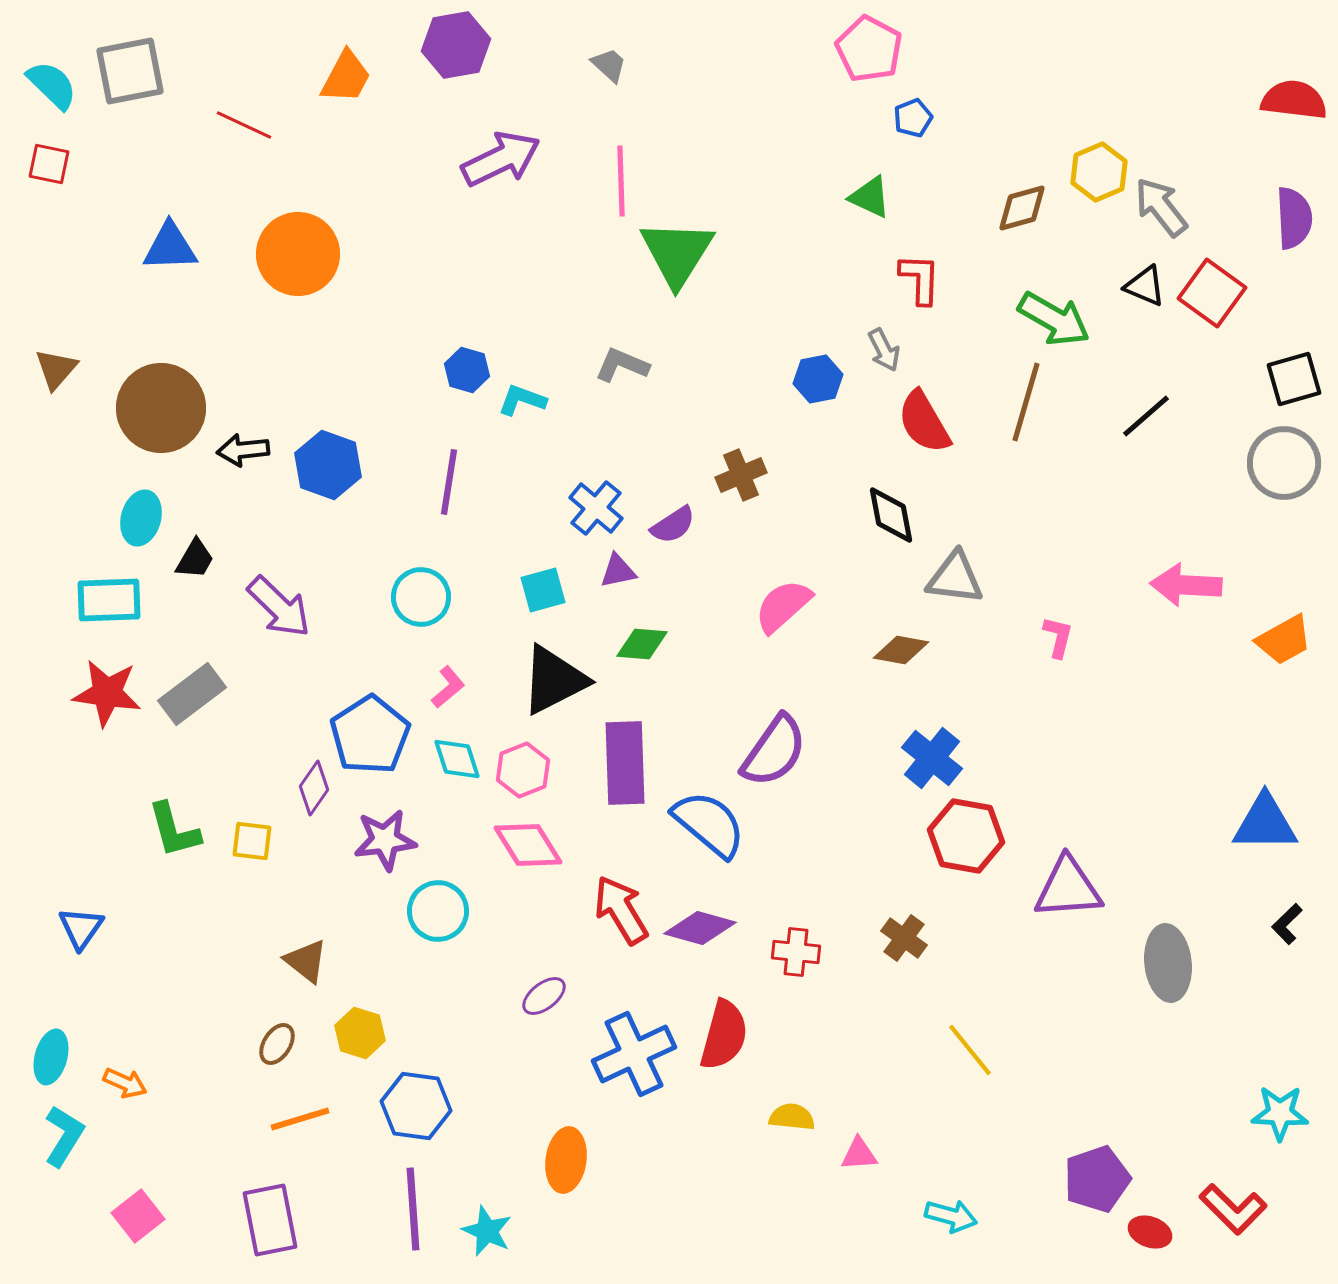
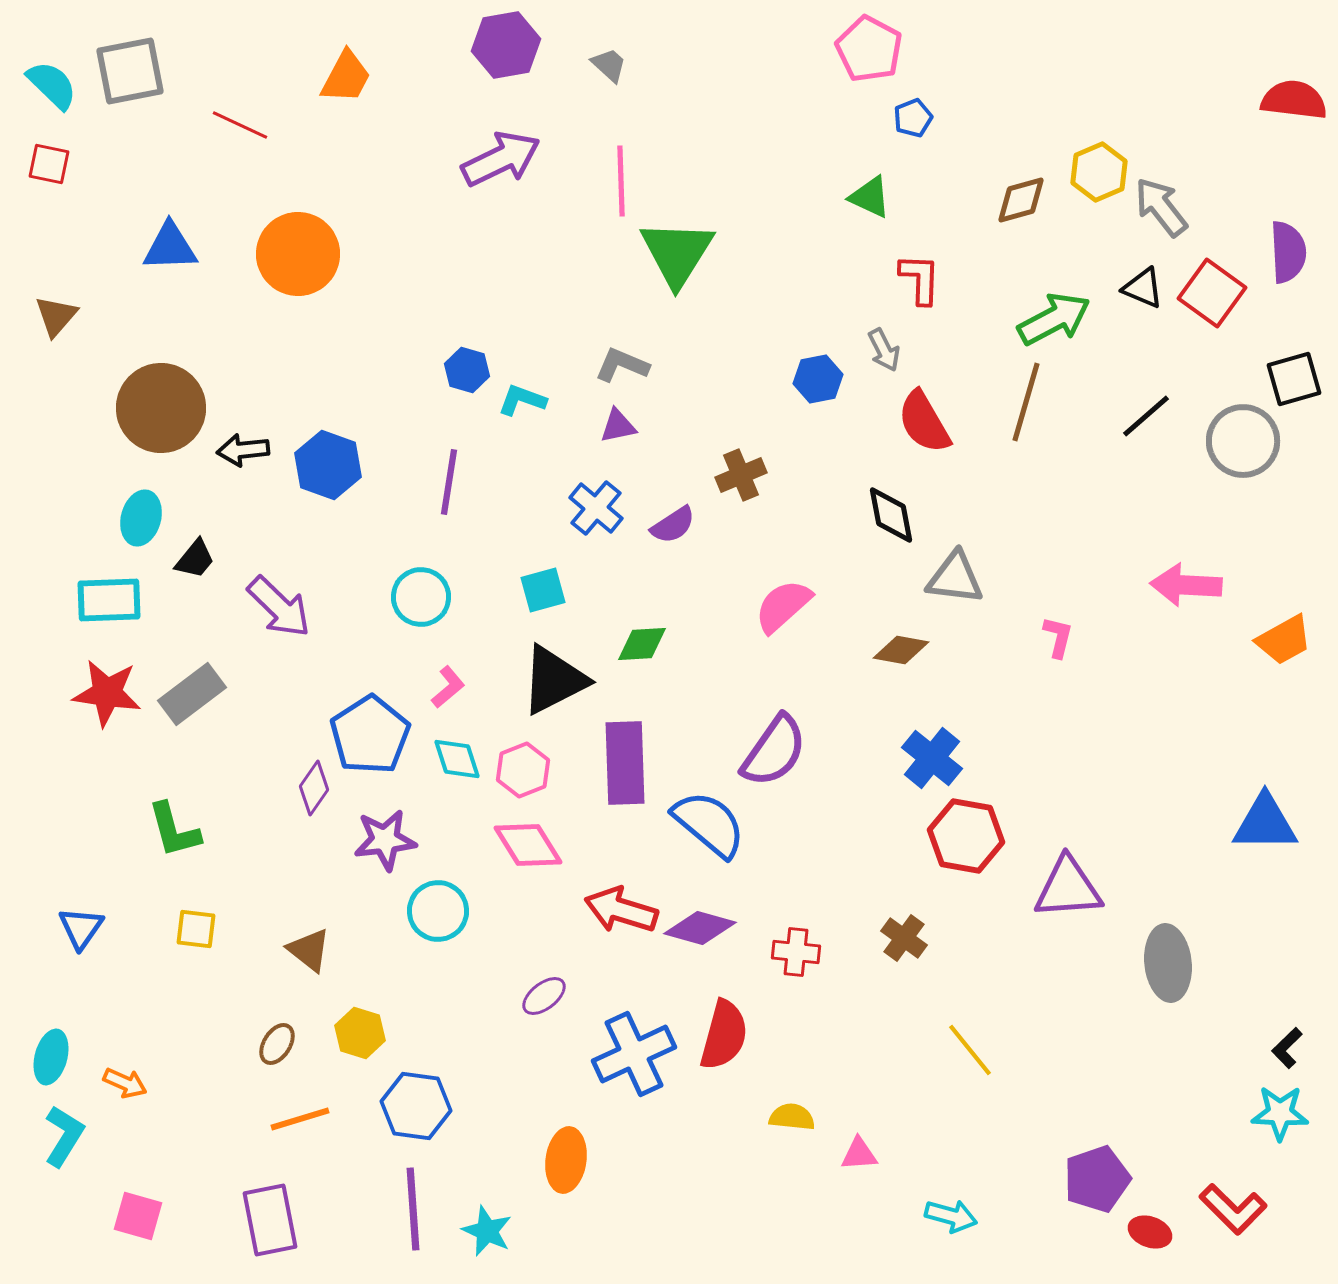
purple hexagon at (456, 45): moved 50 px right
red line at (244, 125): moved 4 px left
brown diamond at (1022, 208): moved 1 px left, 8 px up
purple semicircle at (1294, 218): moved 6 px left, 34 px down
black triangle at (1145, 286): moved 2 px left, 2 px down
green arrow at (1054, 319): rotated 58 degrees counterclockwise
brown triangle at (56, 369): moved 53 px up
gray circle at (1284, 463): moved 41 px left, 22 px up
black trapezoid at (195, 559): rotated 9 degrees clockwise
purple triangle at (618, 571): moved 145 px up
green diamond at (642, 644): rotated 8 degrees counterclockwise
yellow square at (252, 841): moved 56 px left, 88 px down
red arrow at (621, 910): rotated 42 degrees counterclockwise
black L-shape at (1287, 924): moved 124 px down
brown triangle at (306, 961): moved 3 px right, 11 px up
pink square at (138, 1216): rotated 36 degrees counterclockwise
